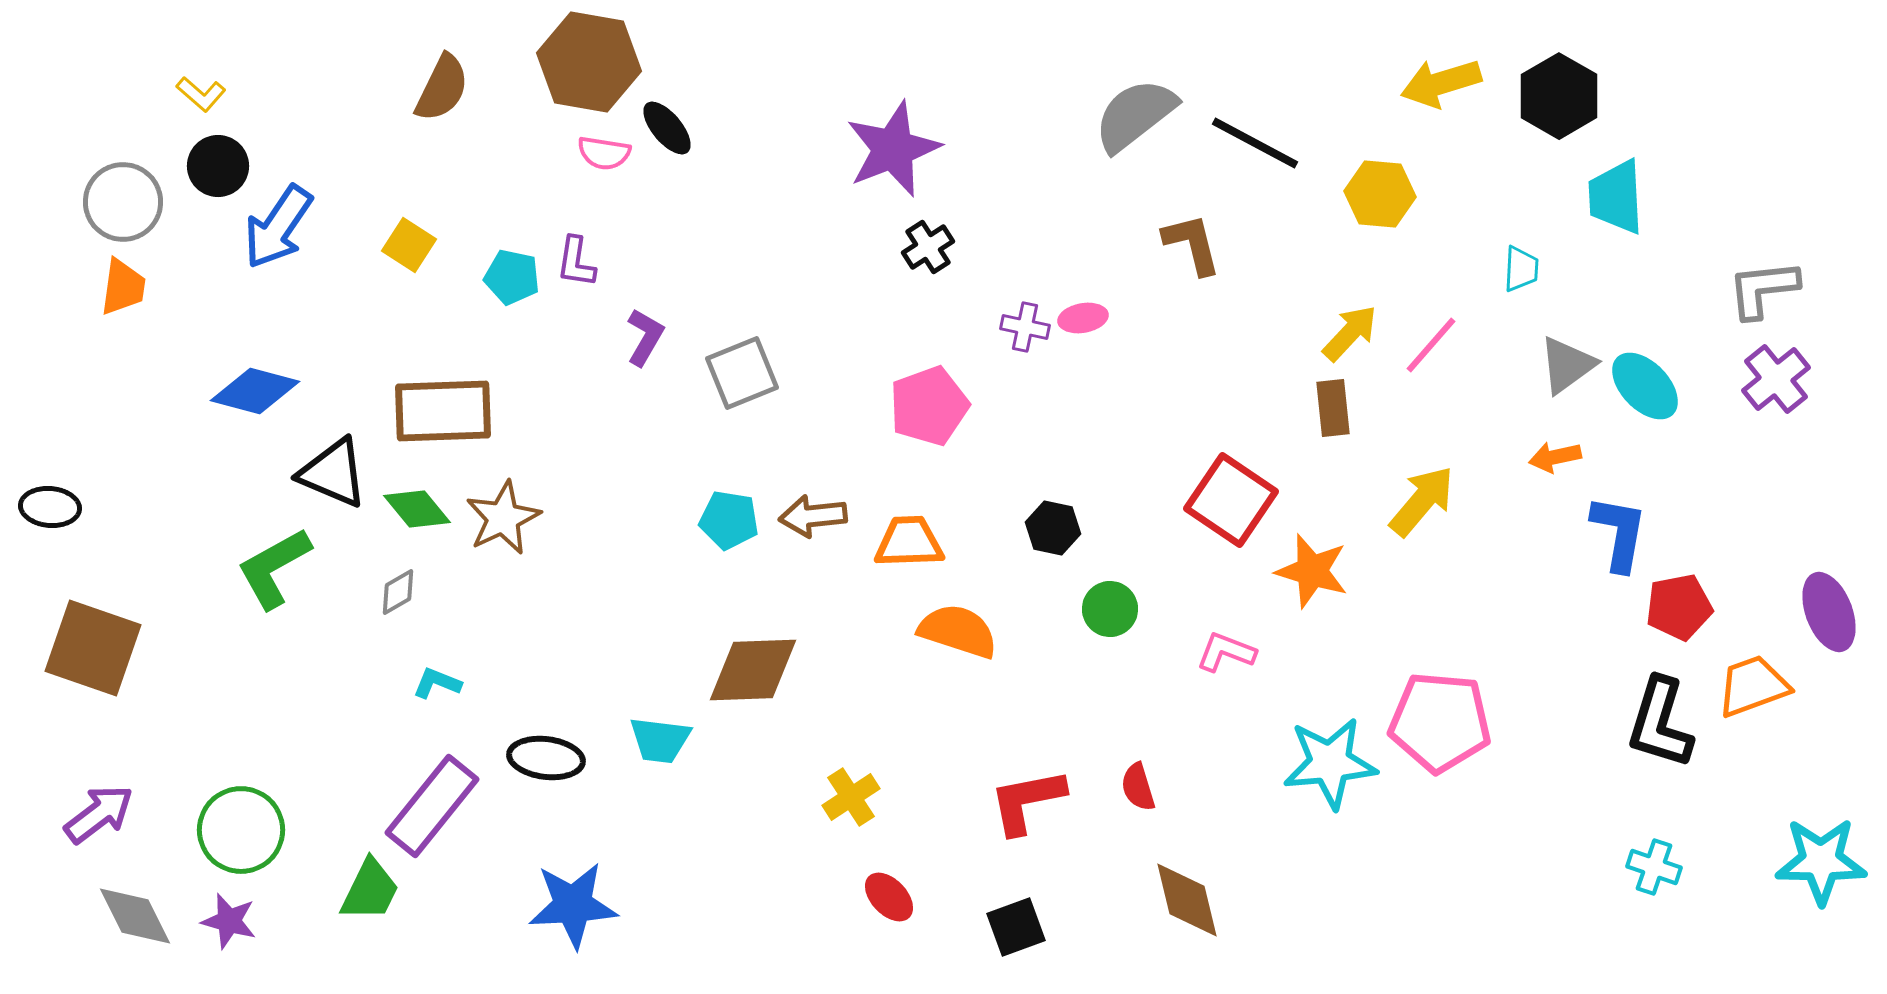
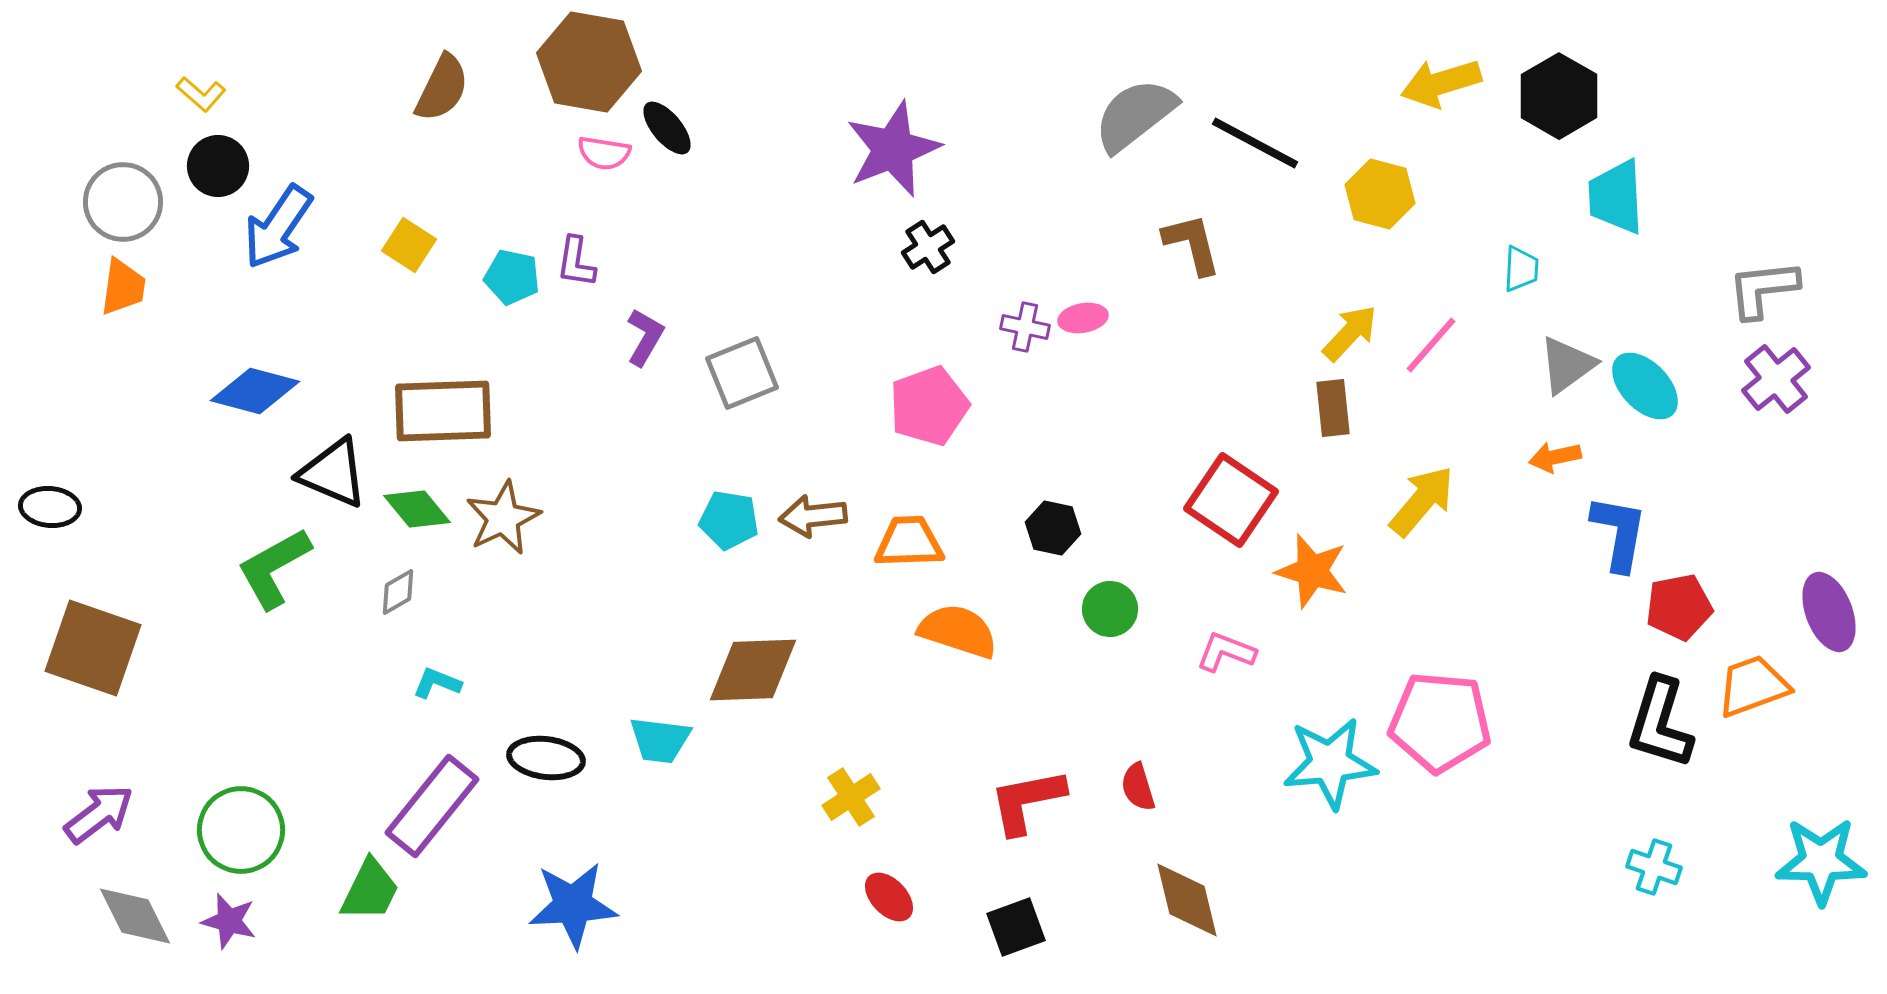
yellow hexagon at (1380, 194): rotated 10 degrees clockwise
